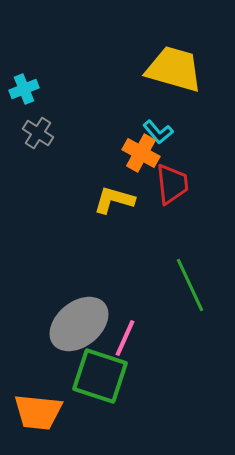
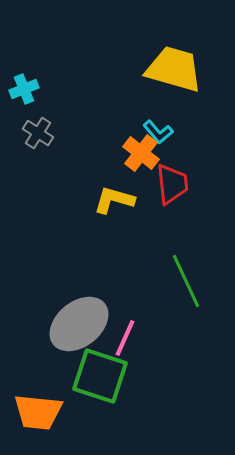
orange cross: rotated 9 degrees clockwise
green line: moved 4 px left, 4 px up
